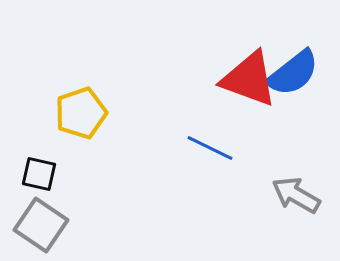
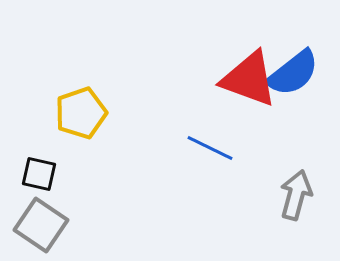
gray arrow: rotated 75 degrees clockwise
